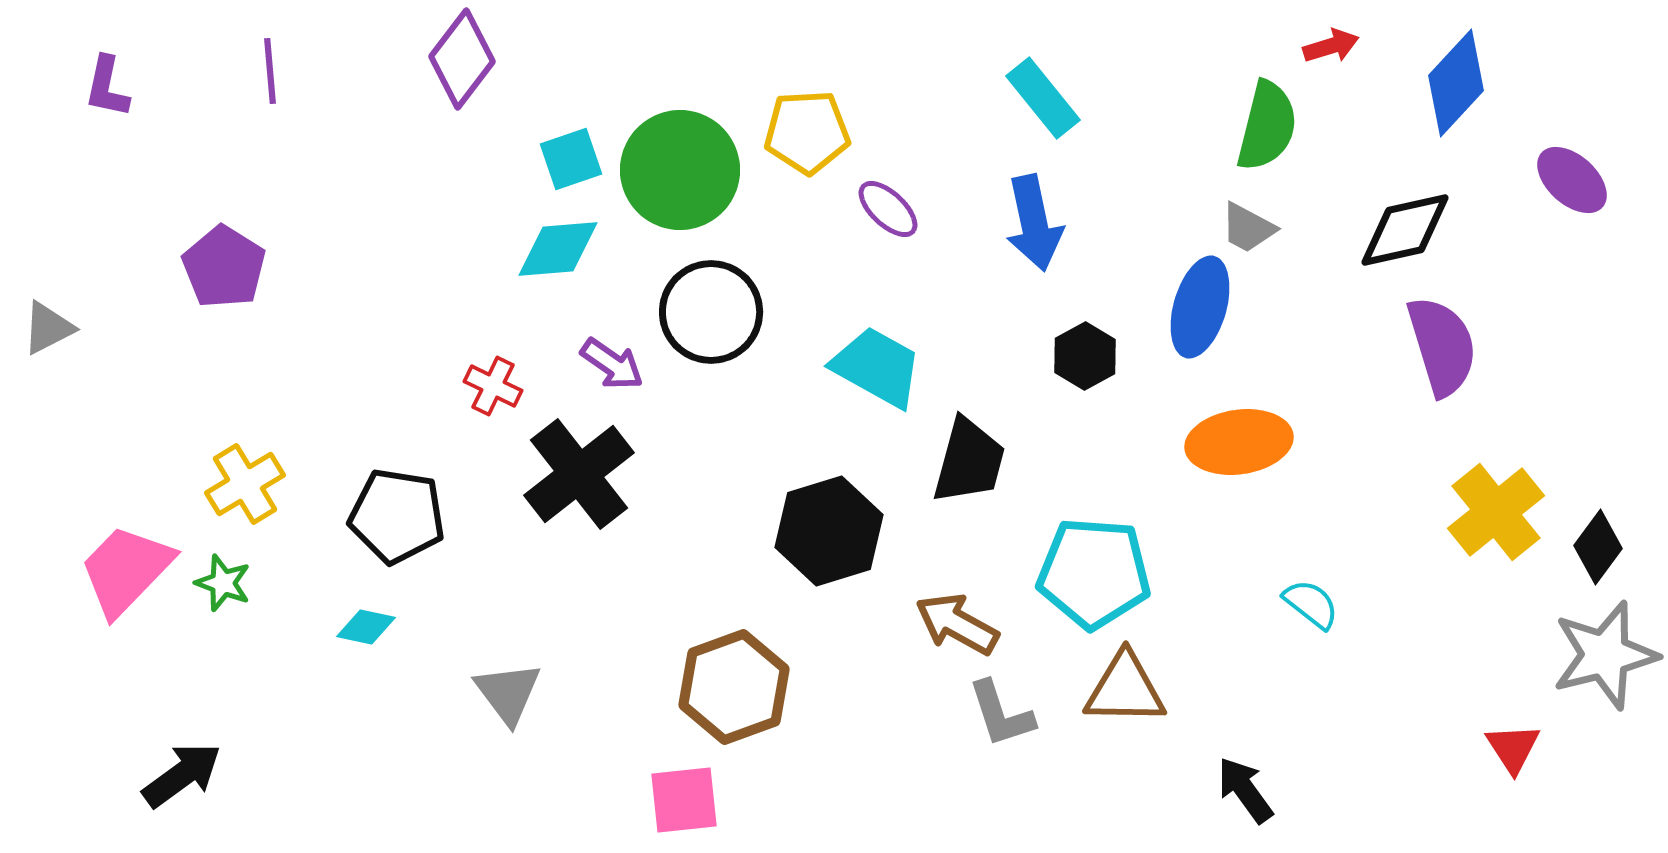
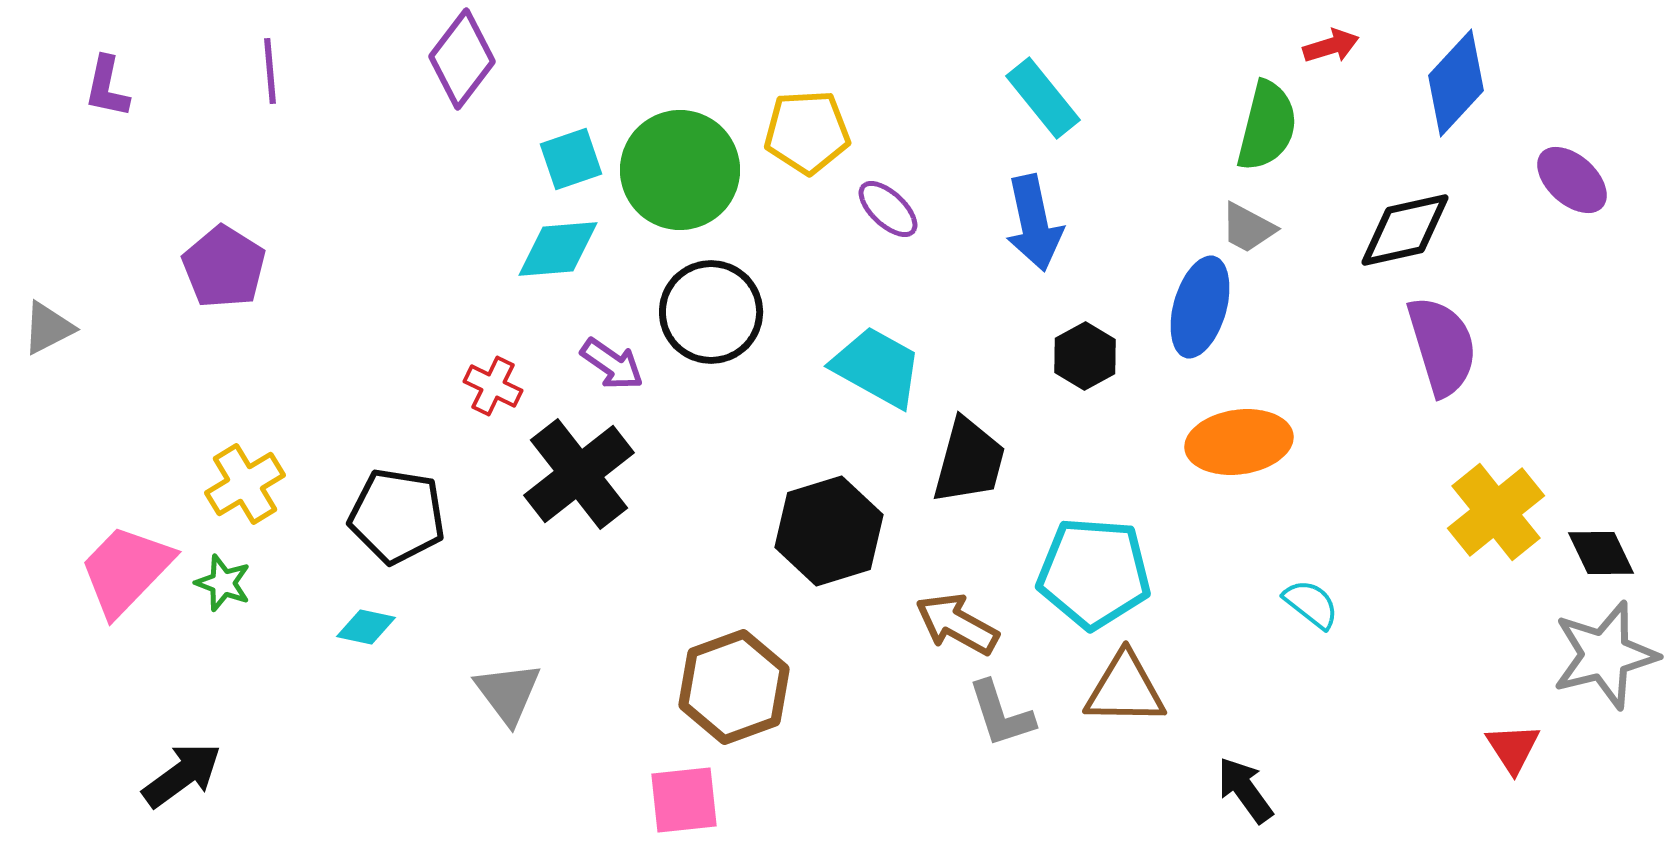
black diamond at (1598, 547): moved 3 px right, 6 px down; rotated 62 degrees counterclockwise
